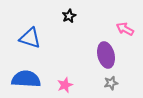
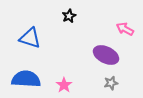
purple ellipse: rotated 50 degrees counterclockwise
pink star: moved 1 px left; rotated 14 degrees counterclockwise
